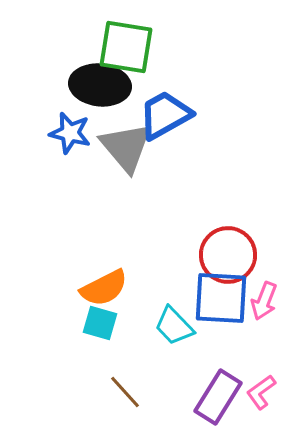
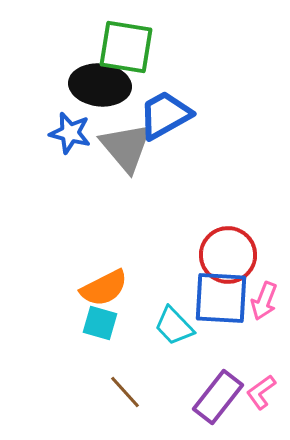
purple rectangle: rotated 6 degrees clockwise
